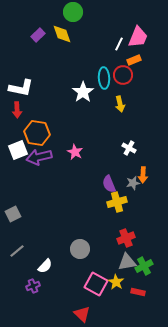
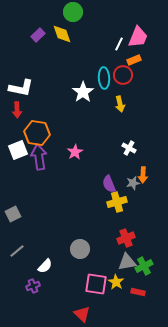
pink star: rotated 14 degrees clockwise
purple arrow: rotated 95 degrees clockwise
pink square: rotated 20 degrees counterclockwise
